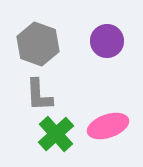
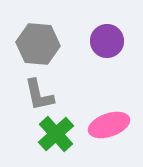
gray hexagon: rotated 15 degrees counterclockwise
gray L-shape: rotated 9 degrees counterclockwise
pink ellipse: moved 1 px right, 1 px up
